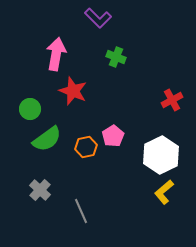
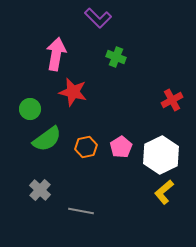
red star: moved 1 px down; rotated 8 degrees counterclockwise
pink pentagon: moved 8 px right, 11 px down
gray line: rotated 55 degrees counterclockwise
